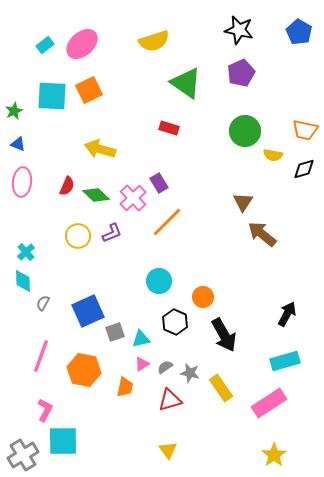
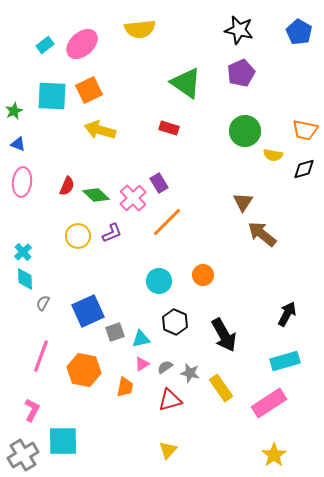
yellow semicircle at (154, 41): moved 14 px left, 12 px up; rotated 12 degrees clockwise
yellow arrow at (100, 149): moved 19 px up
cyan cross at (26, 252): moved 3 px left
cyan diamond at (23, 281): moved 2 px right, 2 px up
orange circle at (203, 297): moved 22 px up
pink L-shape at (45, 410): moved 13 px left
yellow triangle at (168, 450): rotated 18 degrees clockwise
